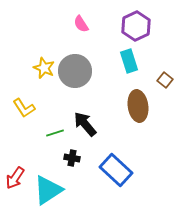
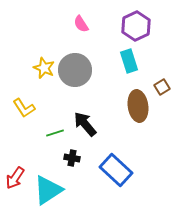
gray circle: moved 1 px up
brown square: moved 3 px left, 7 px down; rotated 21 degrees clockwise
